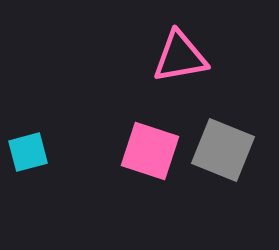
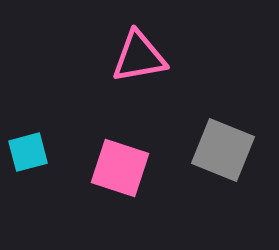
pink triangle: moved 41 px left
pink square: moved 30 px left, 17 px down
